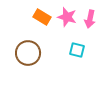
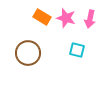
pink star: moved 1 px left, 1 px down
